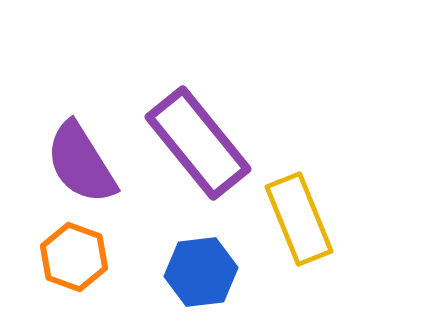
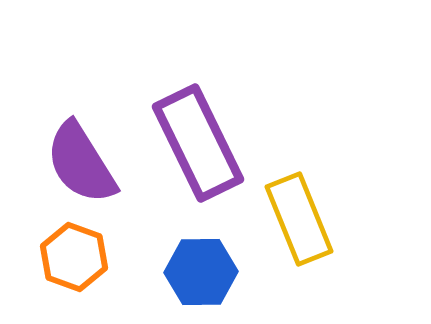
purple rectangle: rotated 13 degrees clockwise
blue hexagon: rotated 6 degrees clockwise
